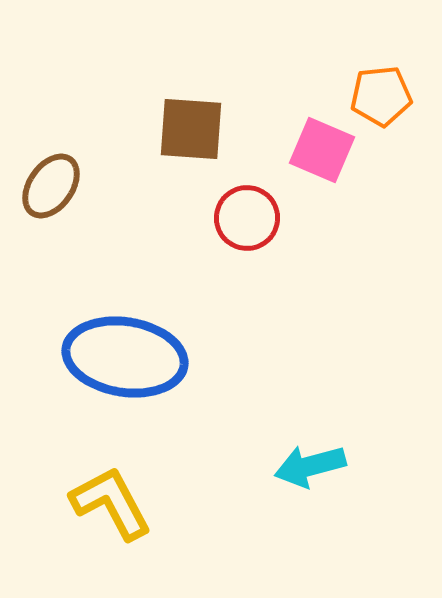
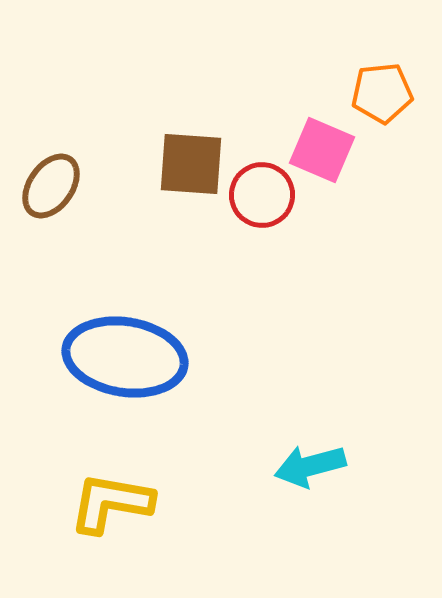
orange pentagon: moved 1 px right, 3 px up
brown square: moved 35 px down
red circle: moved 15 px right, 23 px up
yellow L-shape: rotated 52 degrees counterclockwise
